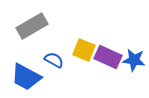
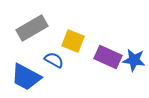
gray rectangle: moved 2 px down
yellow square: moved 11 px left, 9 px up
